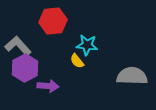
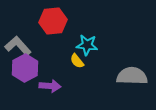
purple arrow: moved 2 px right
